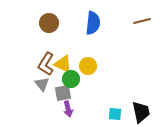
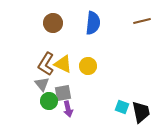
brown circle: moved 4 px right
green circle: moved 22 px left, 22 px down
cyan square: moved 7 px right, 7 px up; rotated 16 degrees clockwise
